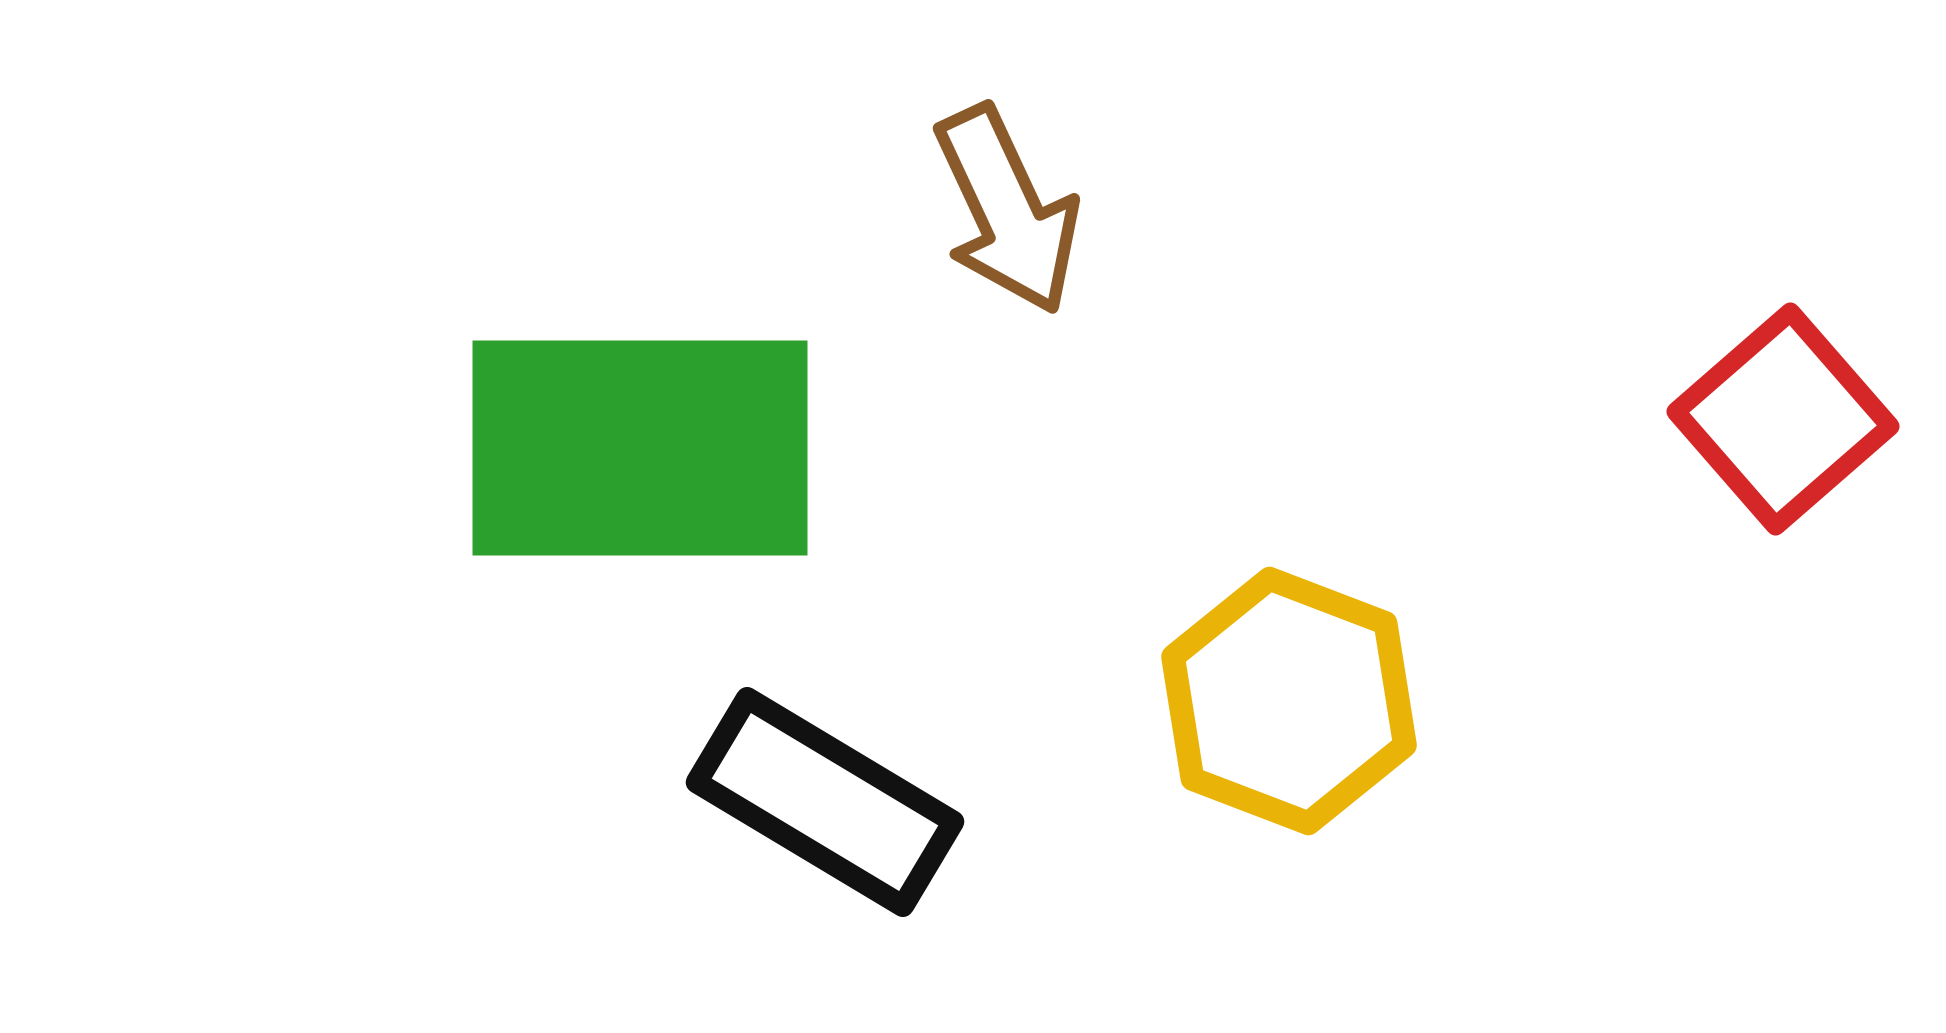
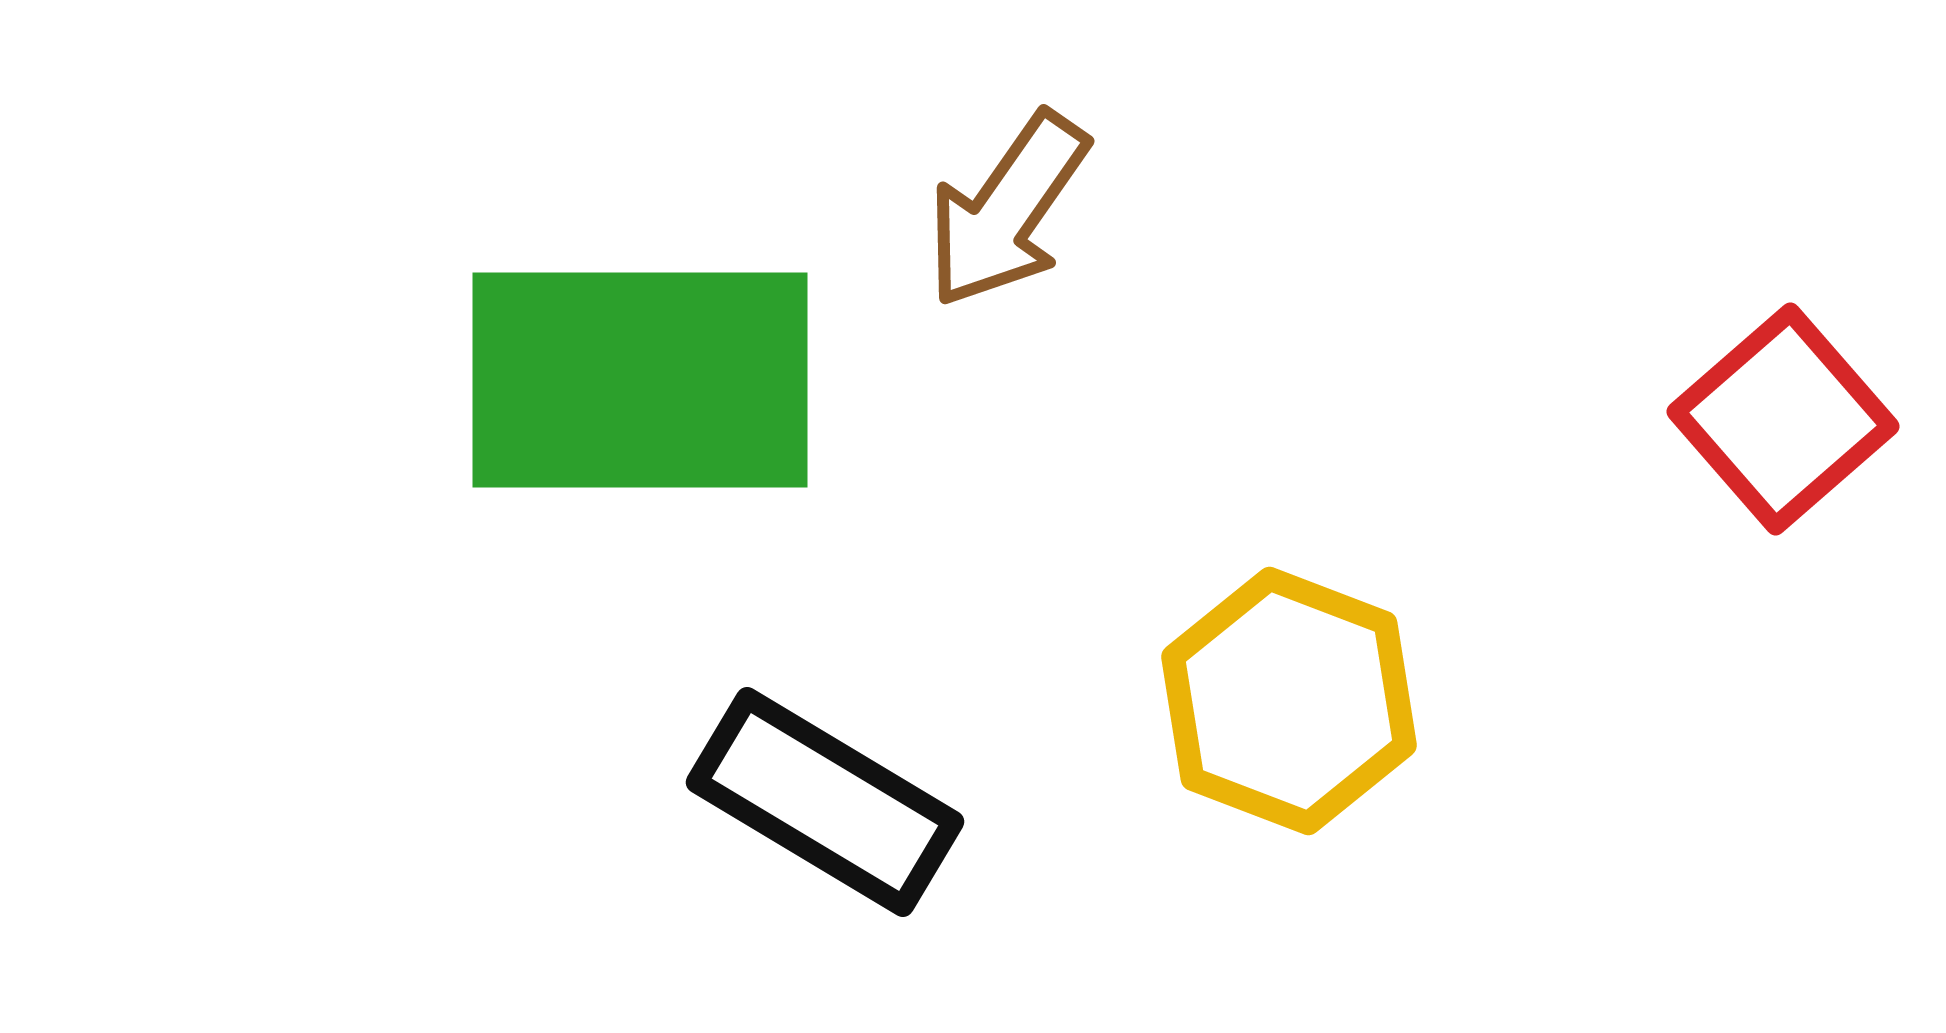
brown arrow: rotated 60 degrees clockwise
green rectangle: moved 68 px up
